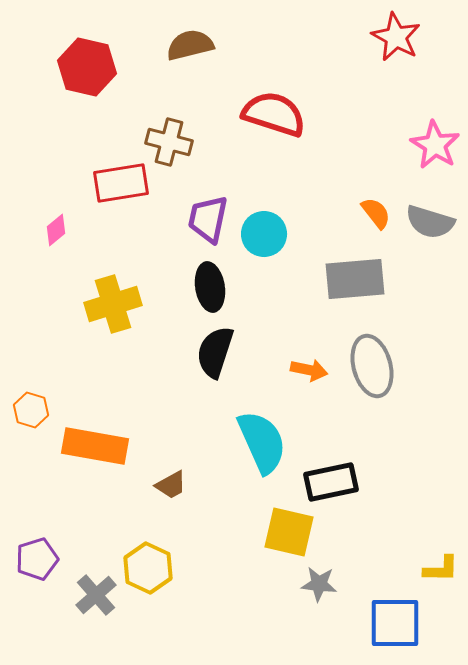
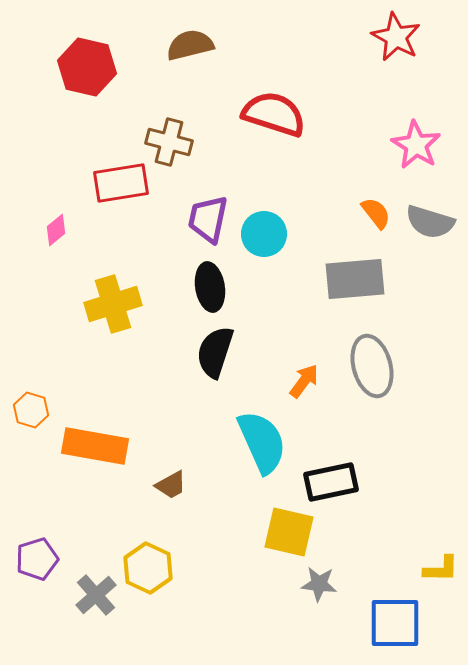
pink star: moved 19 px left
orange arrow: moved 5 px left, 11 px down; rotated 66 degrees counterclockwise
